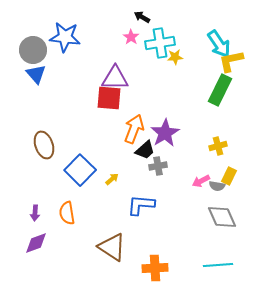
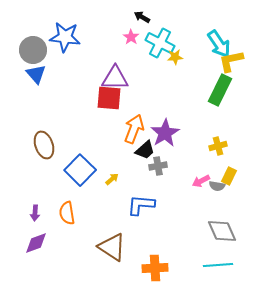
cyan cross: rotated 36 degrees clockwise
gray diamond: moved 14 px down
